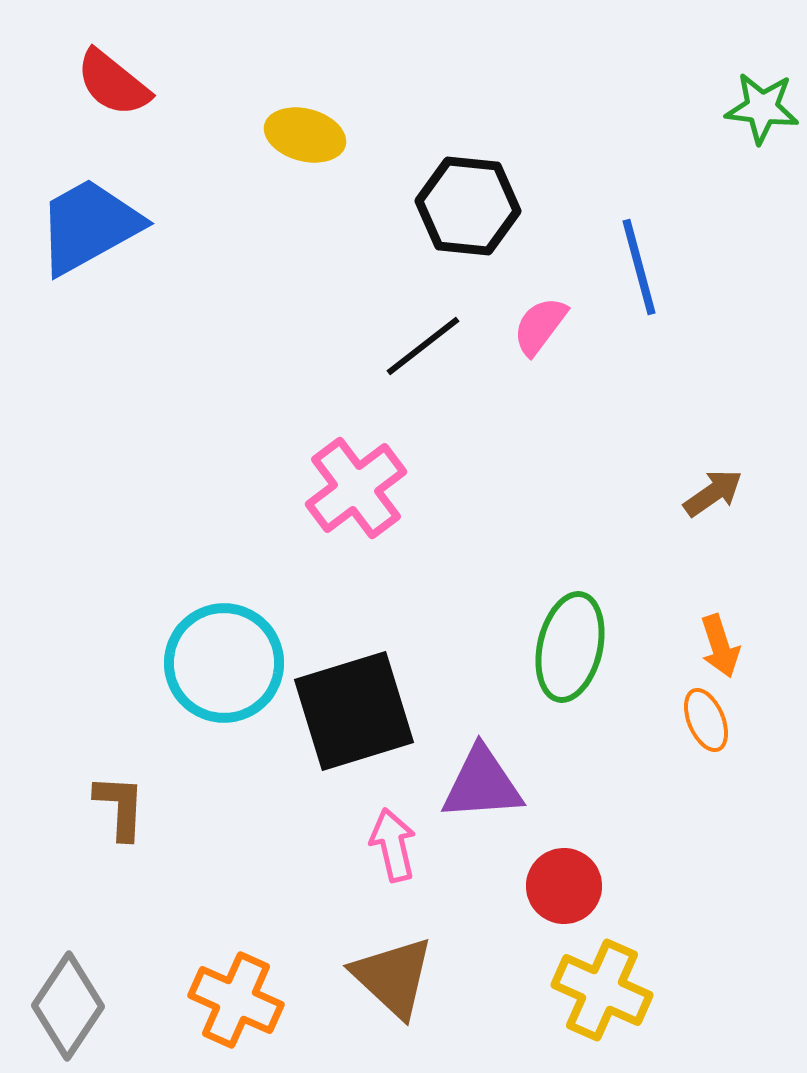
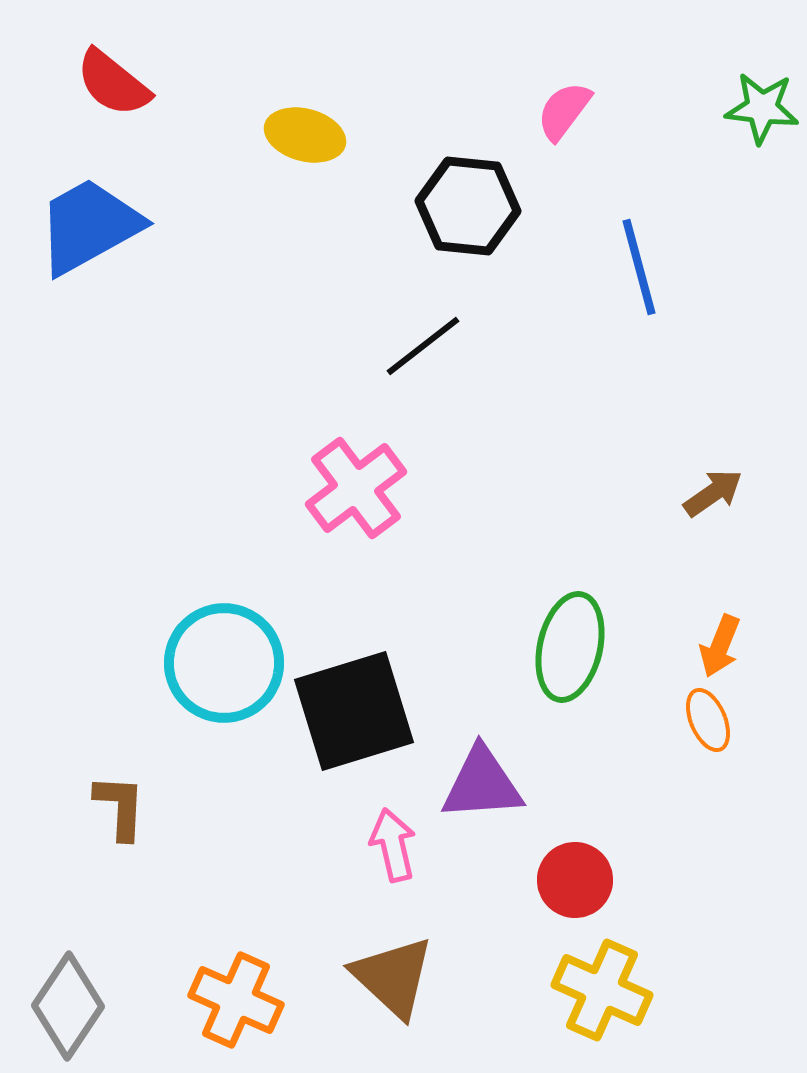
pink semicircle: moved 24 px right, 215 px up
orange arrow: rotated 40 degrees clockwise
orange ellipse: moved 2 px right
red circle: moved 11 px right, 6 px up
